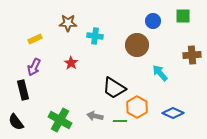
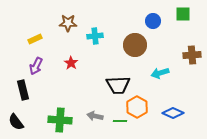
green square: moved 2 px up
cyan cross: rotated 14 degrees counterclockwise
brown circle: moved 2 px left
purple arrow: moved 2 px right, 1 px up
cyan arrow: rotated 66 degrees counterclockwise
black trapezoid: moved 4 px right, 3 px up; rotated 35 degrees counterclockwise
green cross: rotated 25 degrees counterclockwise
